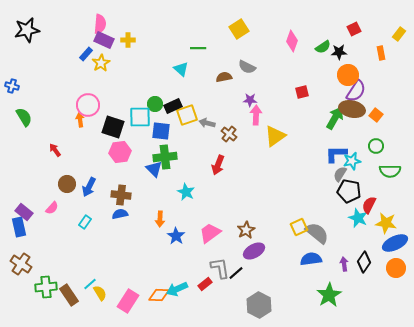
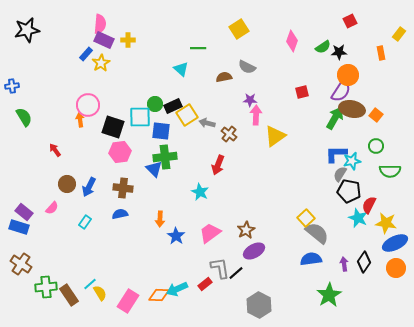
red square at (354, 29): moved 4 px left, 8 px up
blue cross at (12, 86): rotated 24 degrees counterclockwise
purple semicircle at (356, 91): moved 15 px left
yellow square at (187, 115): rotated 15 degrees counterclockwise
cyan star at (186, 192): moved 14 px right
brown cross at (121, 195): moved 2 px right, 7 px up
blue rectangle at (19, 227): rotated 60 degrees counterclockwise
yellow square at (299, 227): moved 7 px right, 9 px up; rotated 18 degrees counterclockwise
